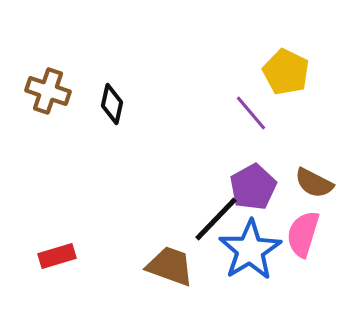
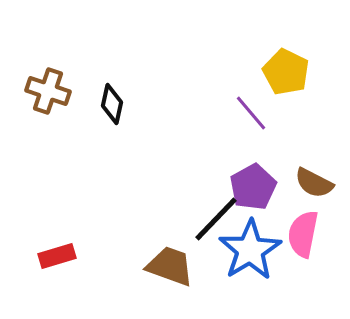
pink semicircle: rotated 6 degrees counterclockwise
